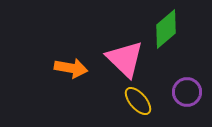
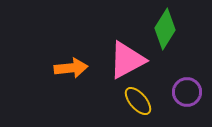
green diamond: moved 1 px left; rotated 18 degrees counterclockwise
pink triangle: moved 2 px right, 1 px down; rotated 48 degrees clockwise
orange arrow: rotated 16 degrees counterclockwise
